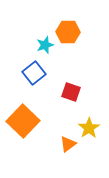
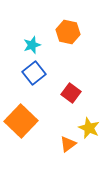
orange hexagon: rotated 10 degrees clockwise
cyan star: moved 13 px left
red square: moved 1 px down; rotated 18 degrees clockwise
orange square: moved 2 px left
yellow star: rotated 15 degrees counterclockwise
